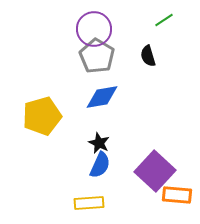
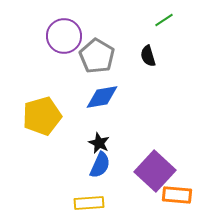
purple circle: moved 30 px left, 7 px down
